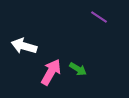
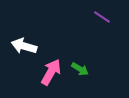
purple line: moved 3 px right
green arrow: moved 2 px right
